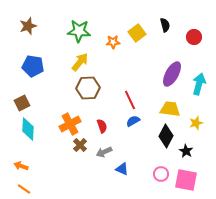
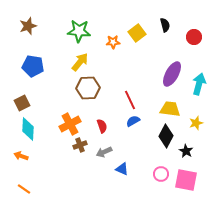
brown cross: rotated 24 degrees clockwise
orange arrow: moved 10 px up
